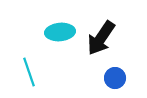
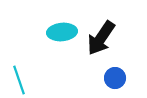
cyan ellipse: moved 2 px right
cyan line: moved 10 px left, 8 px down
